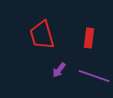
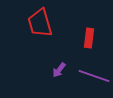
red trapezoid: moved 2 px left, 12 px up
